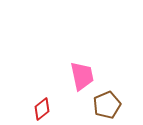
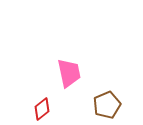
pink trapezoid: moved 13 px left, 3 px up
